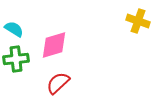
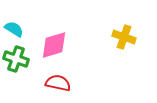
yellow cross: moved 14 px left, 16 px down
green cross: rotated 25 degrees clockwise
red semicircle: rotated 55 degrees clockwise
